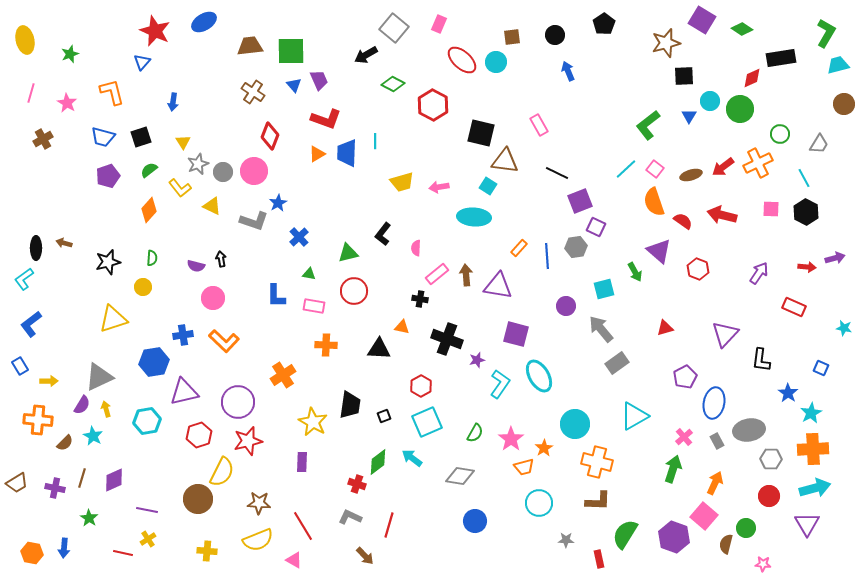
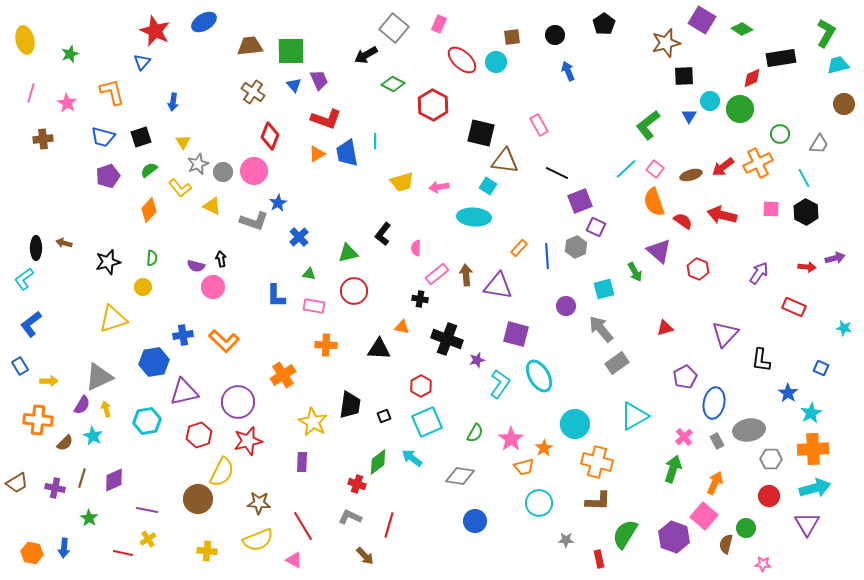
brown cross at (43, 139): rotated 24 degrees clockwise
blue trapezoid at (347, 153): rotated 12 degrees counterclockwise
gray hexagon at (576, 247): rotated 15 degrees counterclockwise
pink circle at (213, 298): moved 11 px up
